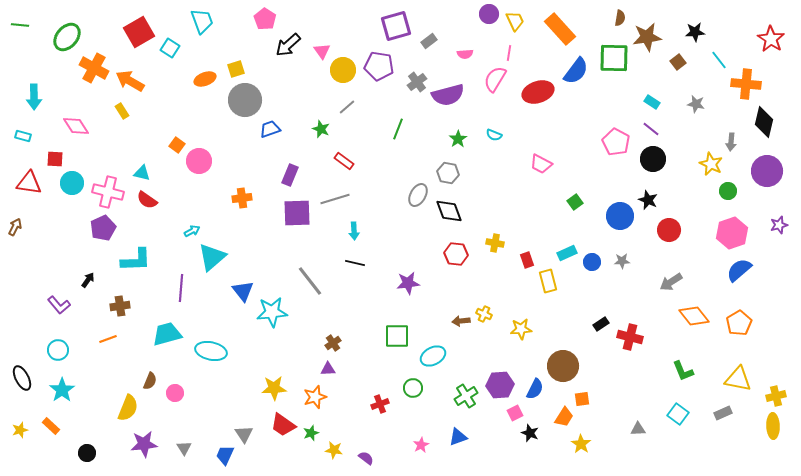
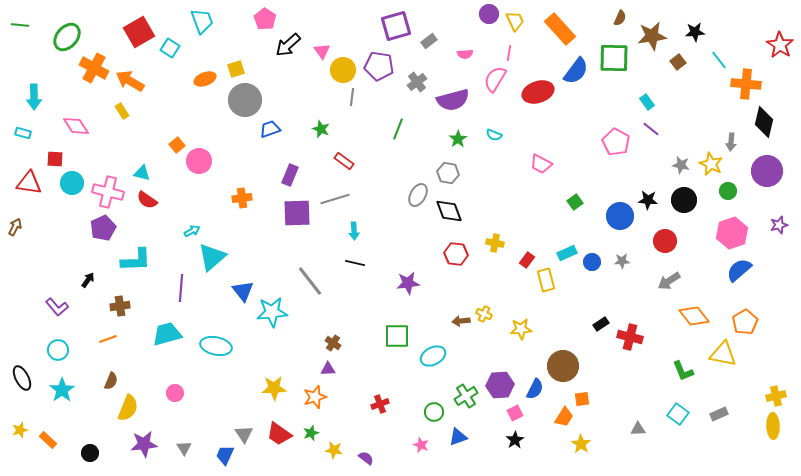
brown semicircle at (620, 18): rotated 14 degrees clockwise
brown star at (647, 37): moved 5 px right, 1 px up
red star at (771, 39): moved 9 px right, 6 px down
purple semicircle at (448, 95): moved 5 px right, 5 px down
cyan rectangle at (652, 102): moved 5 px left; rotated 21 degrees clockwise
gray star at (696, 104): moved 15 px left, 61 px down
gray line at (347, 107): moved 5 px right, 10 px up; rotated 42 degrees counterclockwise
cyan rectangle at (23, 136): moved 3 px up
orange square at (177, 145): rotated 14 degrees clockwise
black circle at (653, 159): moved 31 px right, 41 px down
black star at (648, 200): rotated 18 degrees counterclockwise
red circle at (669, 230): moved 4 px left, 11 px down
red rectangle at (527, 260): rotated 56 degrees clockwise
yellow rectangle at (548, 281): moved 2 px left, 1 px up
gray arrow at (671, 282): moved 2 px left, 1 px up
purple L-shape at (59, 305): moved 2 px left, 2 px down
orange pentagon at (739, 323): moved 6 px right, 1 px up
brown cross at (333, 343): rotated 21 degrees counterclockwise
cyan ellipse at (211, 351): moved 5 px right, 5 px up
yellow triangle at (738, 379): moved 15 px left, 25 px up
brown semicircle at (150, 381): moved 39 px left
green circle at (413, 388): moved 21 px right, 24 px down
gray rectangle at (723, 413): moved 4 px left, 1 px down
red trapezoid at (283, 425): moved 4 px left, 9 px down
orange rectangle at (51, 426): moved 3 px left, 14 px down
black star at (530, 433): moved 15 px left, 7 px down; rotated 18 degrees clockwise
pink star at (421, 445): rotated 21 degrees counterclockwise
black circle at (87, 453): moved 3 px right
